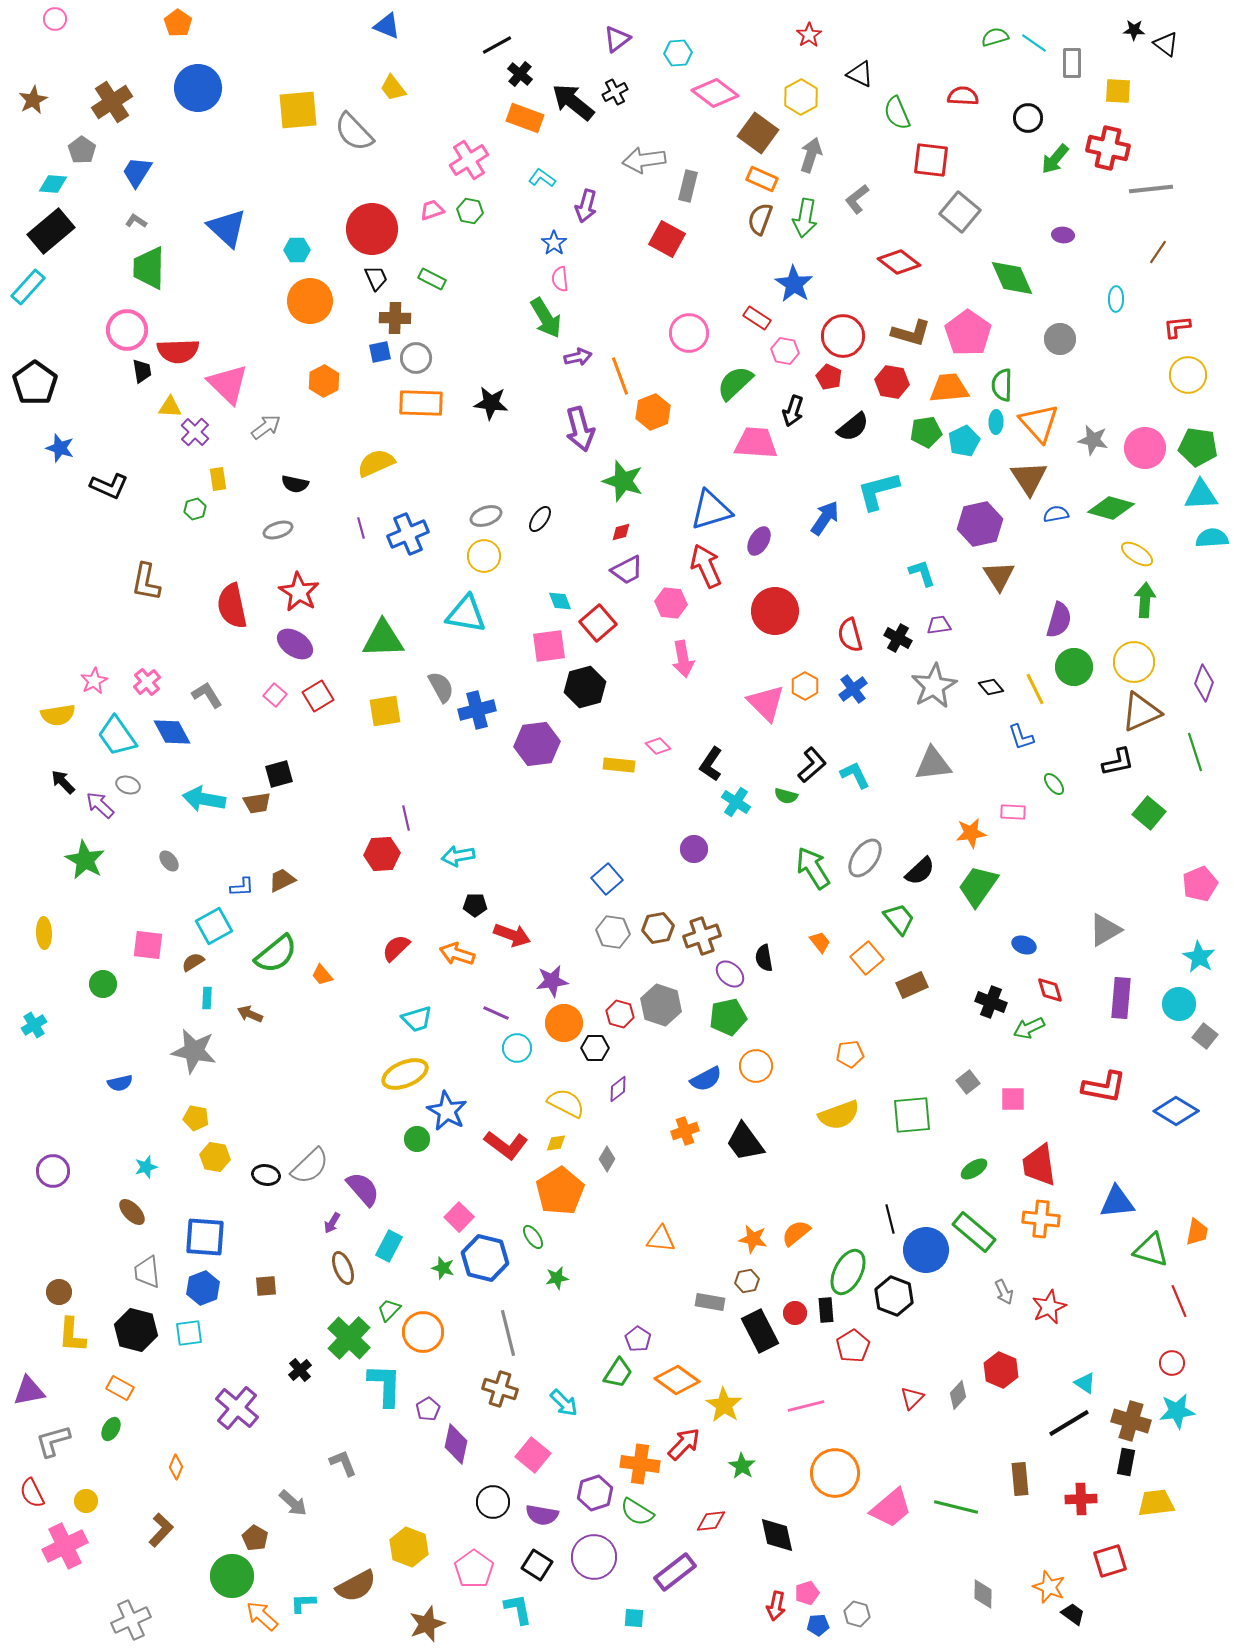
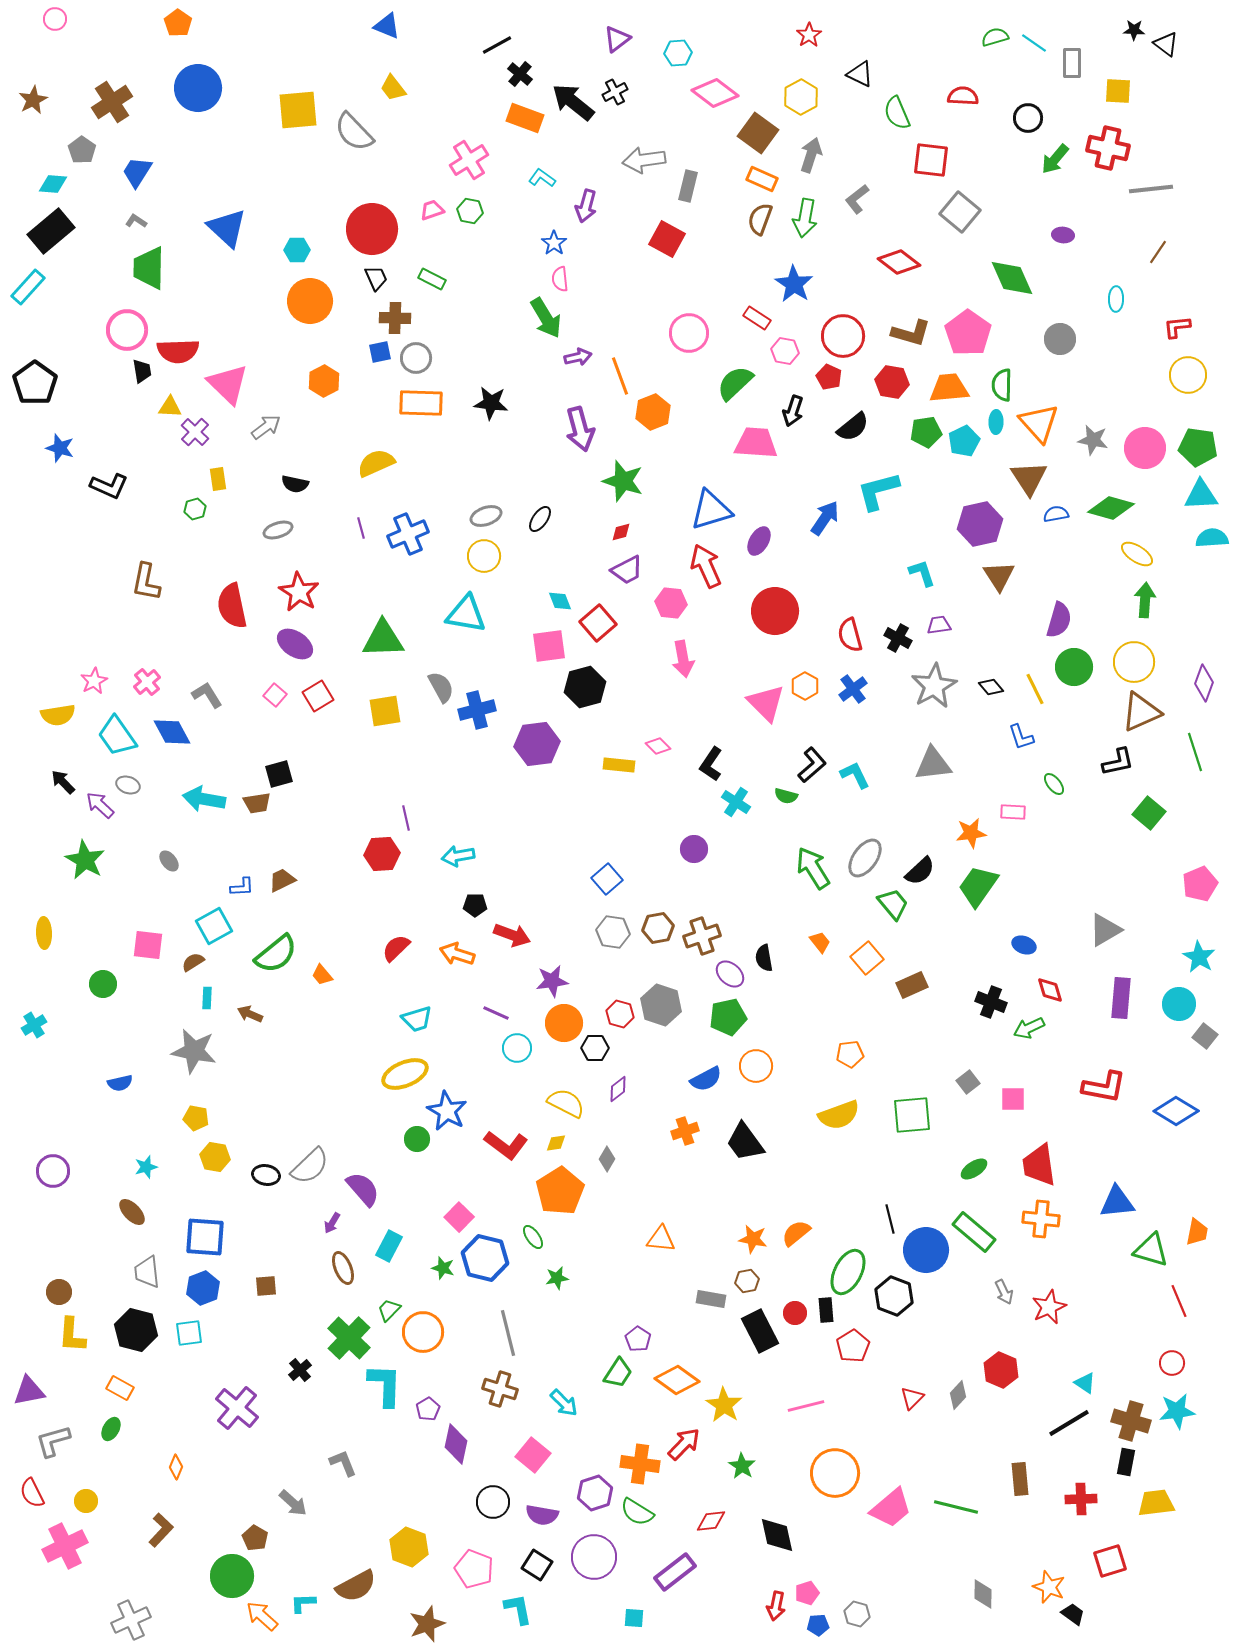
green trapezoid at (899, 919): moved 6 px left, 15 px up
gray rectangle at (710, 1302): moved 1 px right, 3 px up
pink pentagon at (474, 1569): rotated 15 degrees counterclockwise
